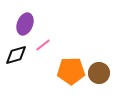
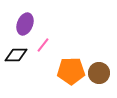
pink line: rotated 14 degrees counterclockwise
black diamond: rotated 15 degrees clockwise
